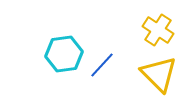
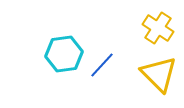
yellow cross: moved 2 px up
